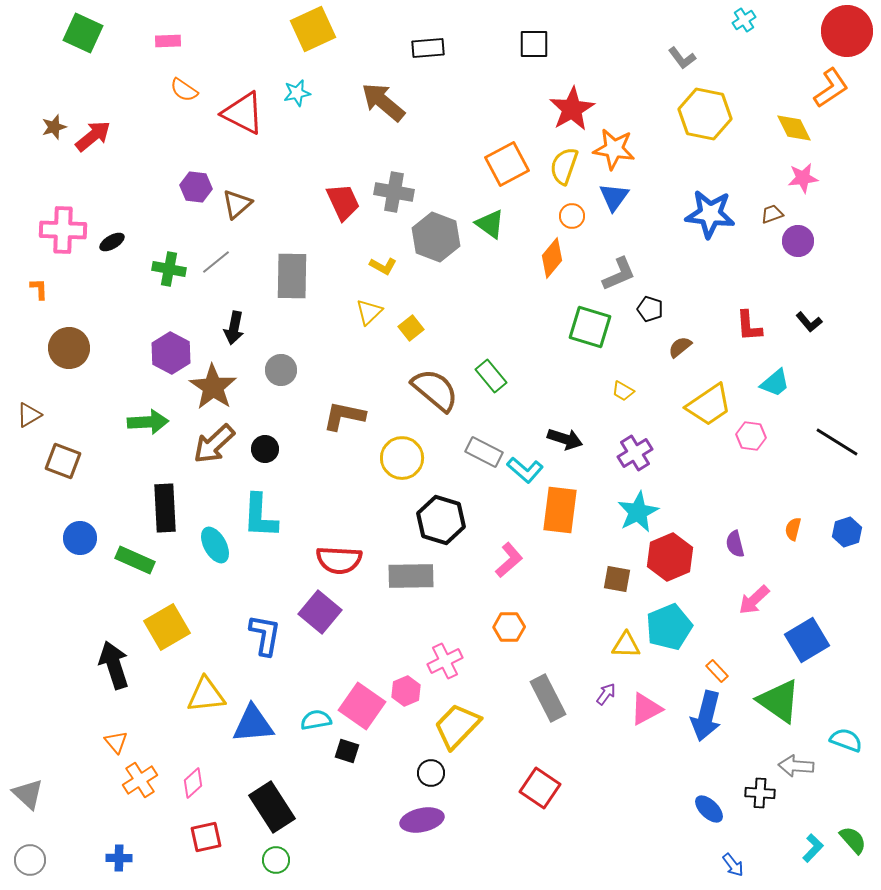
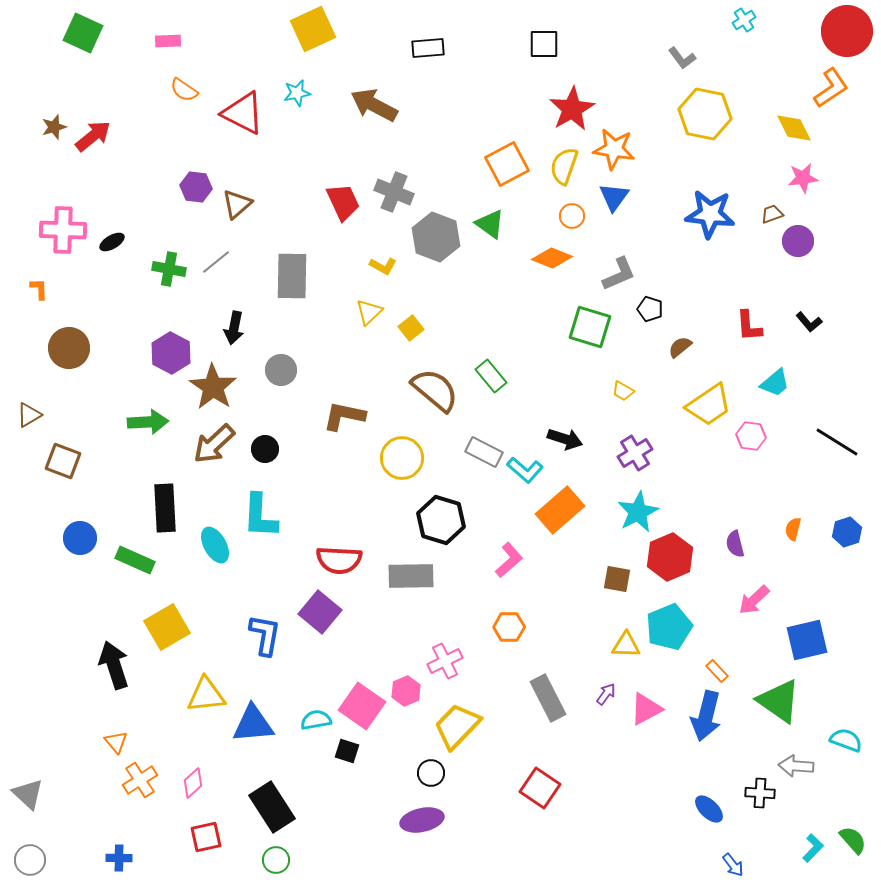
black square at (534, 44): moved 10 px right
brown arrow at (383, 102): moved 9 px left, 3 px down; rotated 12 degrees counterclockwise
gray cross at (394, 192): rotated 12 degrees clockwise
orange diamond at (552, 258): rotated 72 degrees clockwise
orange rectangle at (560, 510): rotated 42 degrees clockwise
blue square at (807, 640): rotated 18 degrees clockwise
